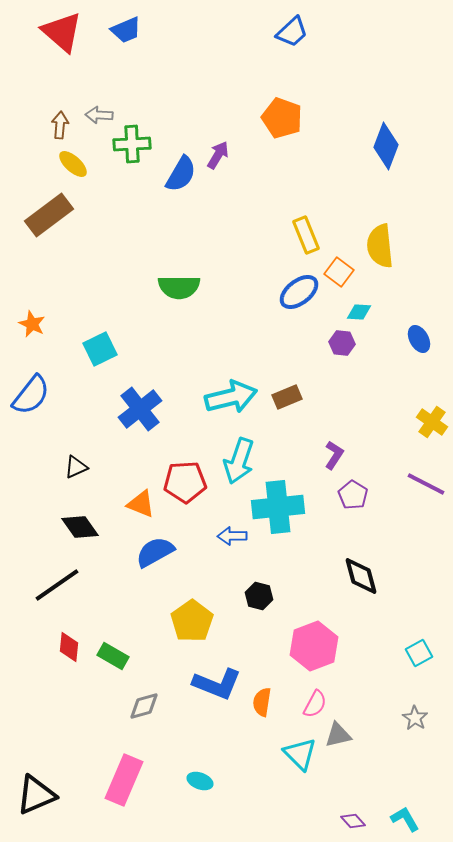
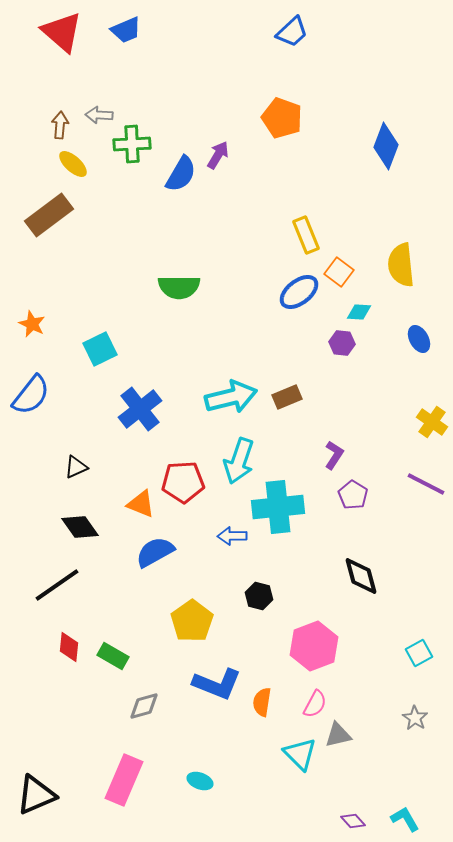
yellow semicircle at (380, 246): moved 21 px right, 19 px down
red pentagon at (185, 482): moved 2 px left
